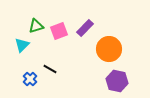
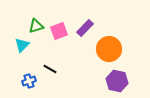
blue cross: moved 1 px left, 2 px down; rotated 24 degrees clockwise
